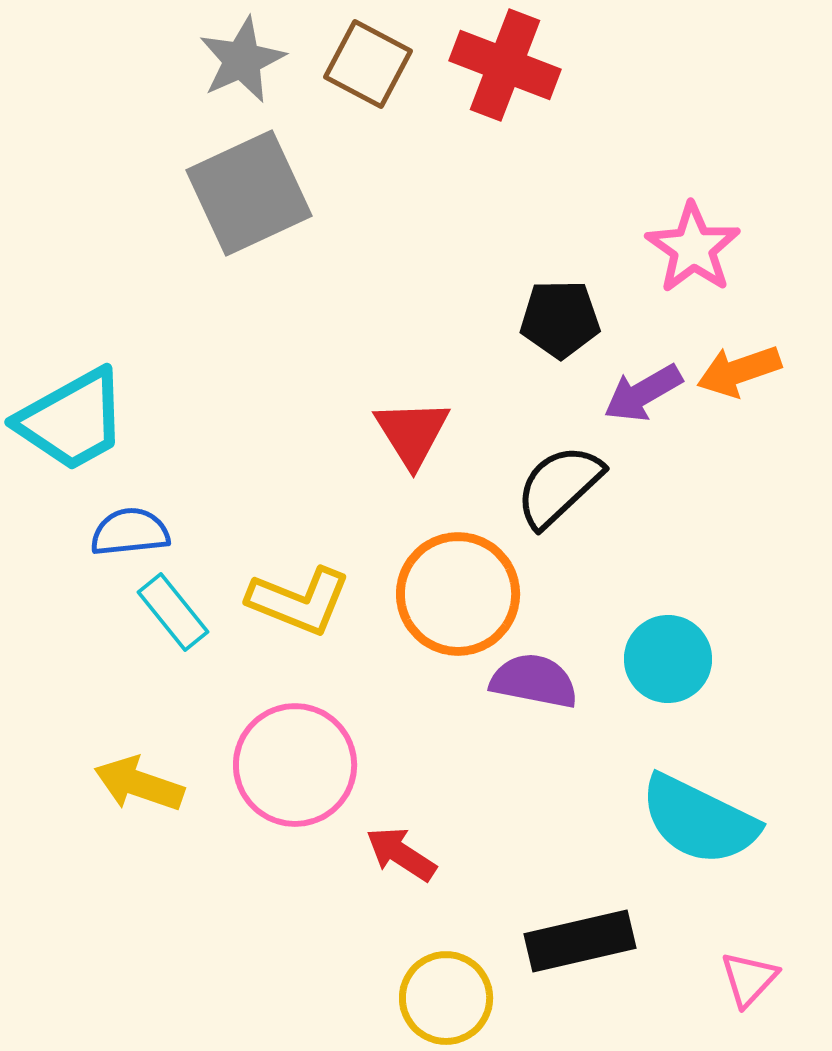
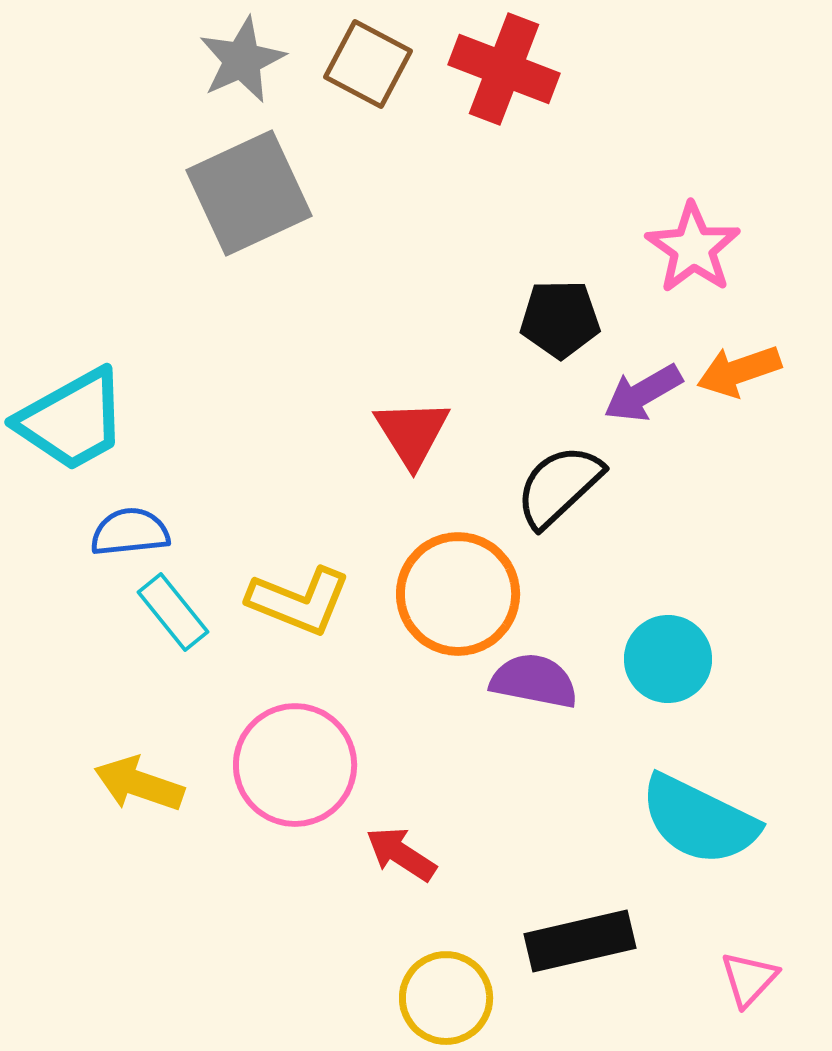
red cross: moved 1 px left, 4 px down
